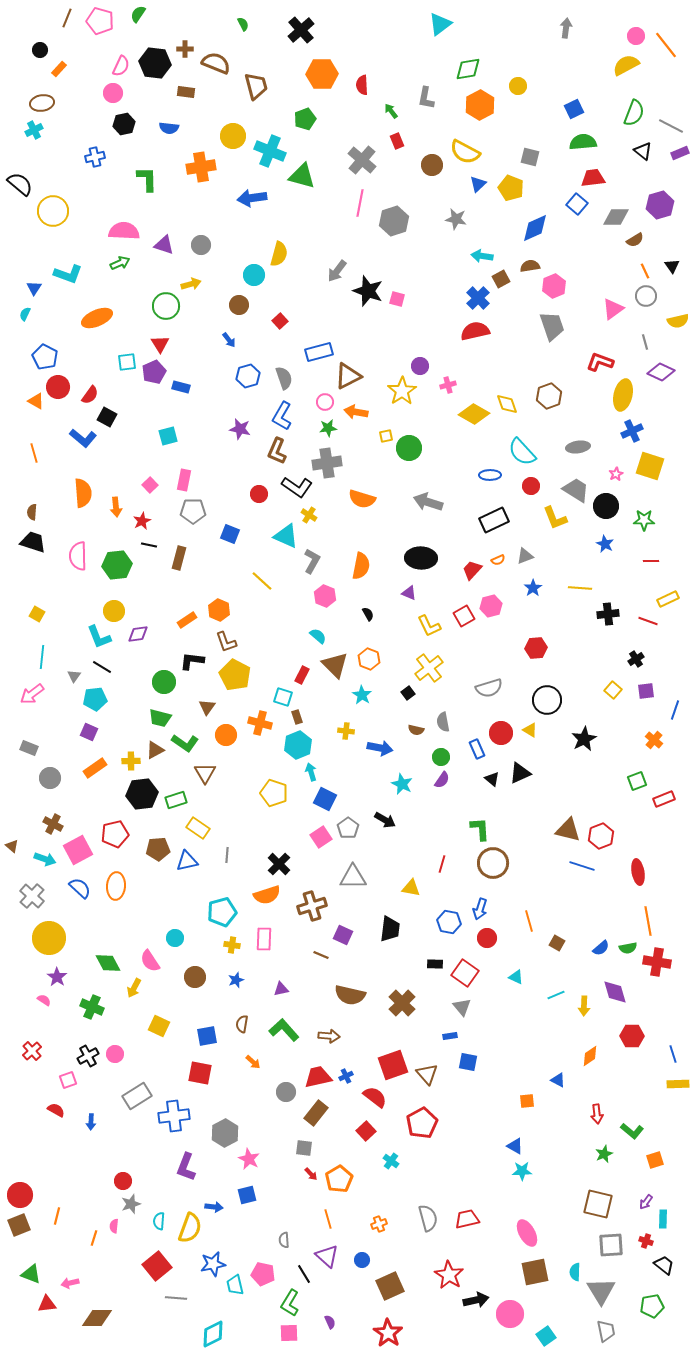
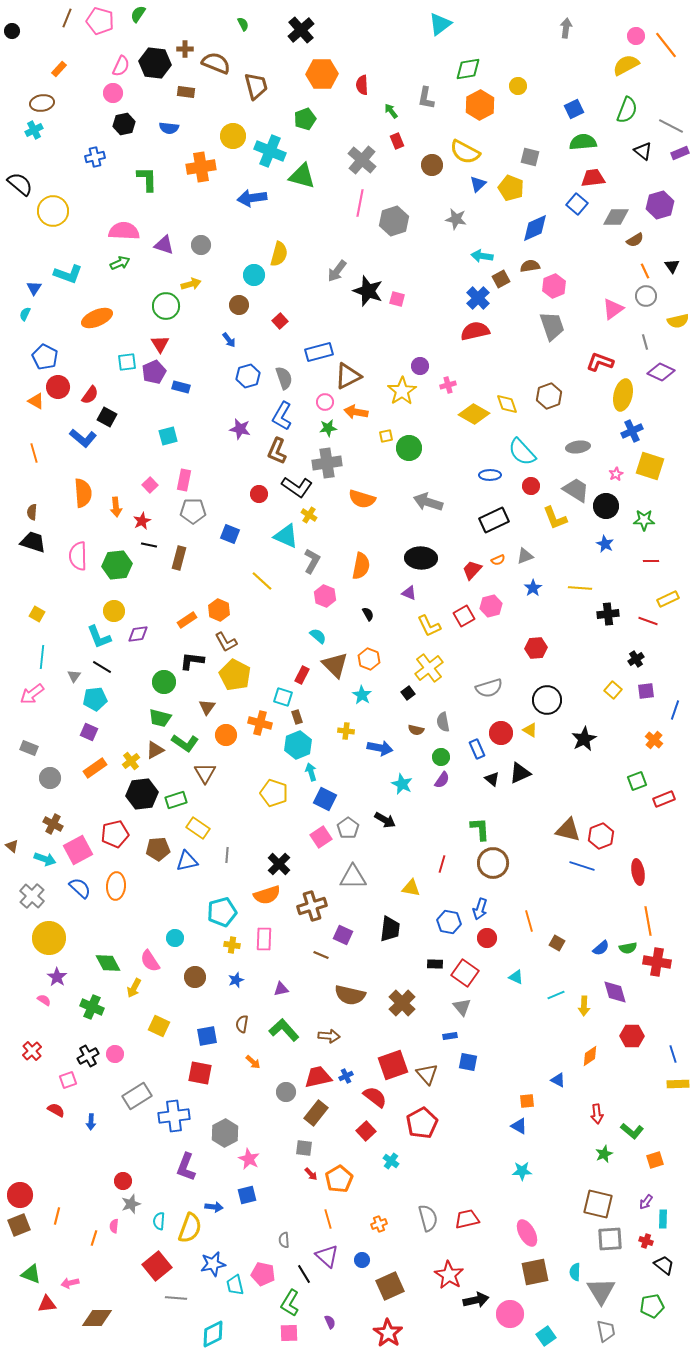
black circle at (40, 50): moved 28 px left, 19 px up
green semicircle at (634, 113): moved 7 px left, 3 px up
brown L-shape at (226, 642): rotated 10 degrees counterclockwise
yellow cross at (131, 761): rotated 36 degrees counterclockwise
blue triangle at (515, 1146): moved 4 px right, 20 px up
gray square at (611, 1245): moved 1 px left, 6 px up
